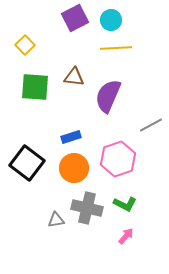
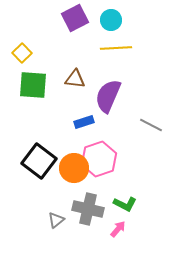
yellow square: moved 3 px left, 8 px down
brown triangle: moved 1 px right, 2 px down
green square: moved 2 px left, 2 px up
gray line: rotated 55 degrees clockwise
blue rectangle: moved 13 px right, 15 px up
pink hexagon: moved 19 px left
black square: moved 12 px right, 2 px up
gray cross: moved 1 px right, 1 px down
gray triangle: rotated 30 degrees counterclockwise
pink arrow: moved 8 px left, 7 px up
